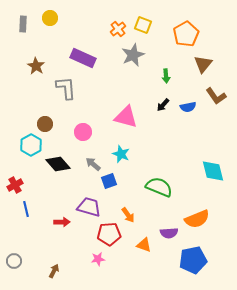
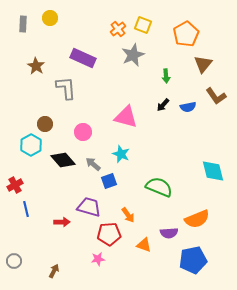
black diamond: moved 5 px right, 4 px up
